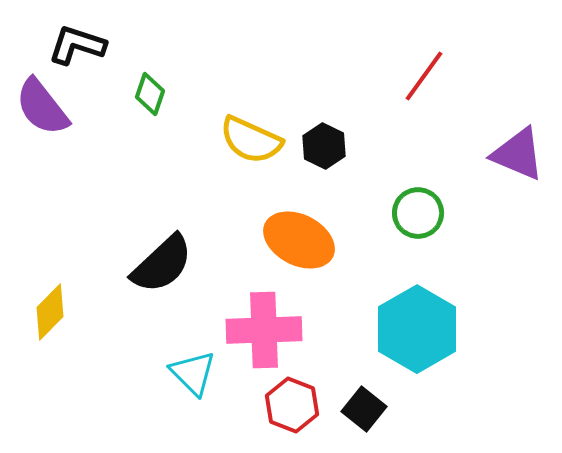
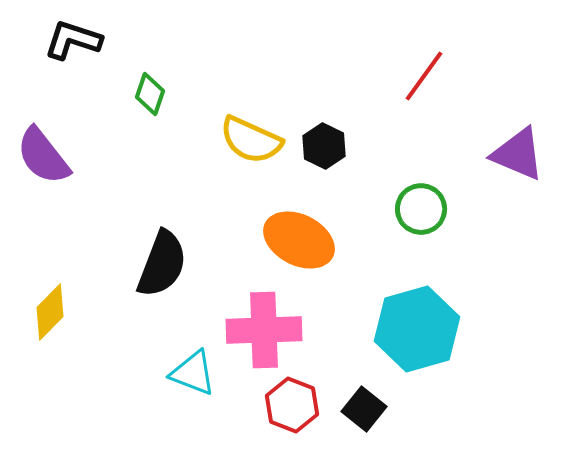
black L-shape: moved 4 px left, 5 px up
purple semicircle: moved 1 px right, 49 px down
green circle: moved 3 px right, 4 px up
black semicircle: rotated 26 degrees counterclockwise
cyan hexagon: rotated 14 degrees clockwise
cyan triangle: rotated 24 degrees counterclockwise
